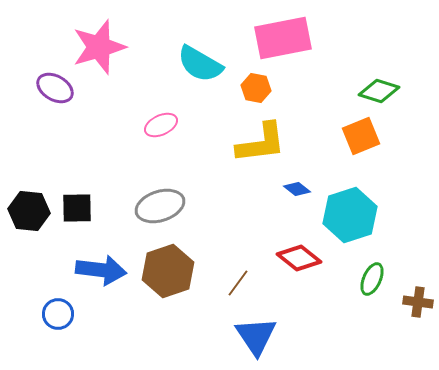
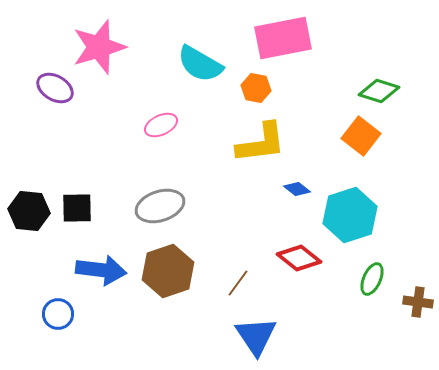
orange square: rotated 30 degrees counterclockwise
